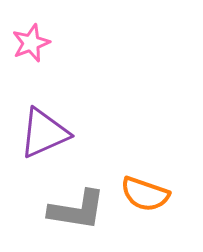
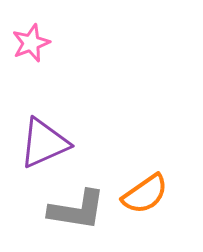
purple triangle: moved 10 px down
orange semicircle: rotated 54 degrees counterclockwise
